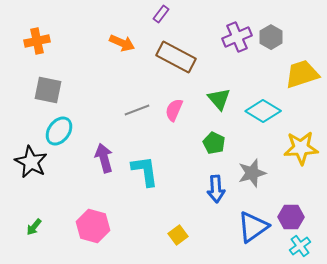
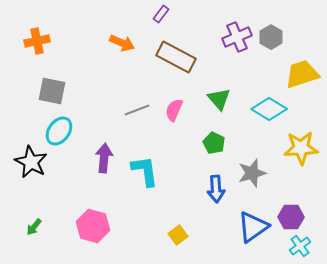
gray square: moved 4 px right, 1 px down
cyan diamond: moved 6 px right, 2 px up
purple arrow: rotated 20 degrees clockwise
